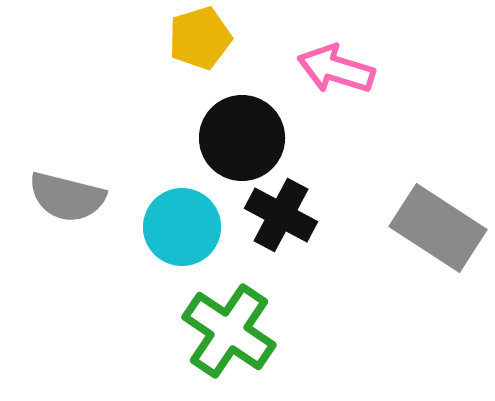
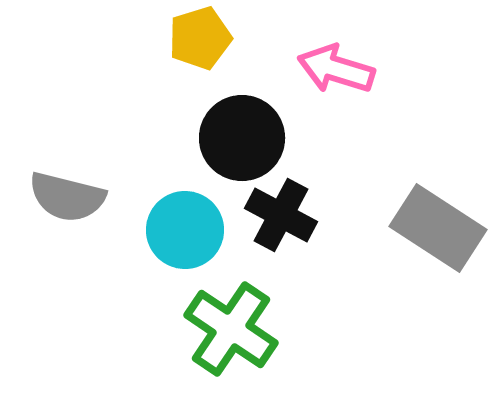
cyan circle: moved 3 px right, 3 px down
green cross: moved 2 px right, 2 px up
